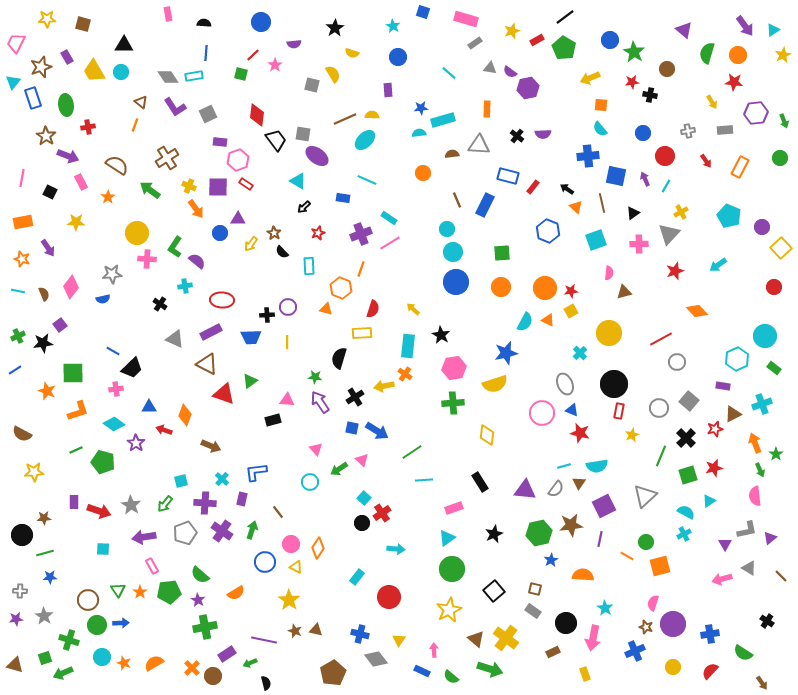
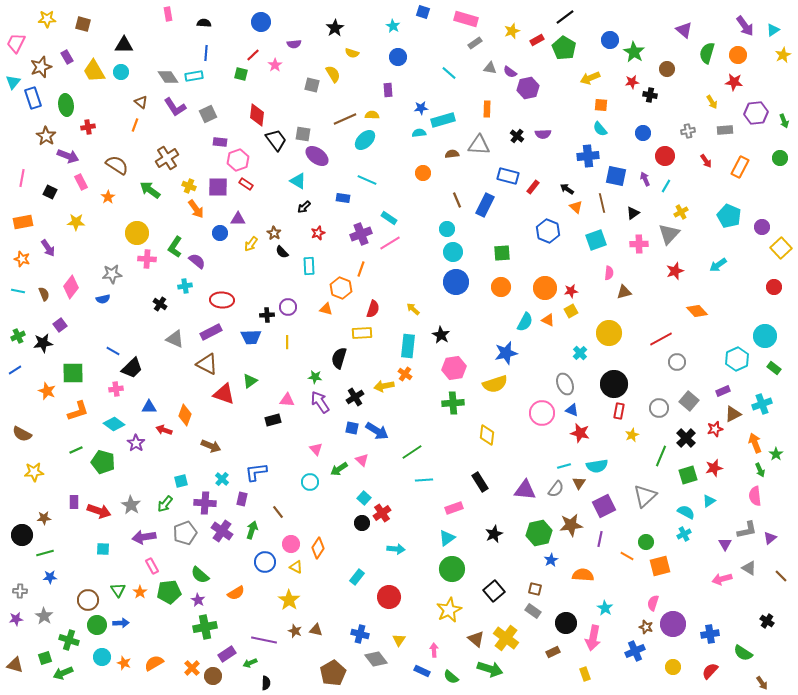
purple rectangle at (723, 386): moved 5 px down; rotated 32 degrees counterclockwise
black semicircle at (266, 683): rotated 16 degrees clockwise
